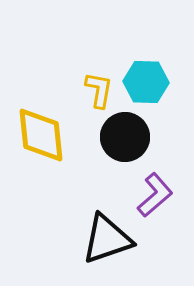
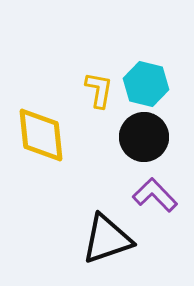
cyan hexagon: moved 2 px down; rotated 12 degrees clockwise
black circle: moved 19 px right
purple L-shape: rotated 93 degrees counterclockwise
